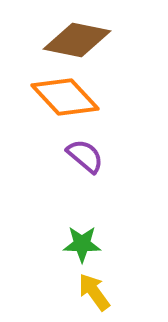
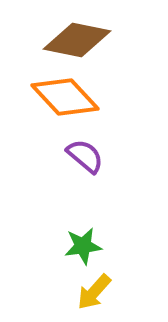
green star: moved 1 px right, 2 px down; rotated 9 degrees counterclockwise
yellow arrow: rotated 102 degrees counterclockwise
